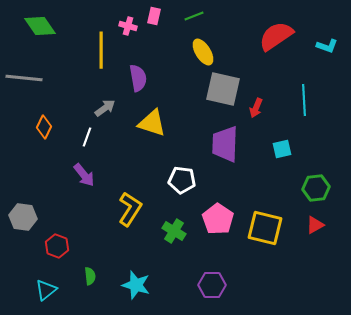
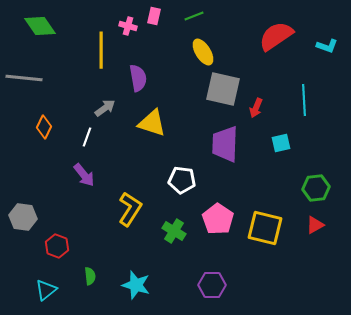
cyan square: moved 1 px left, 6 px up
